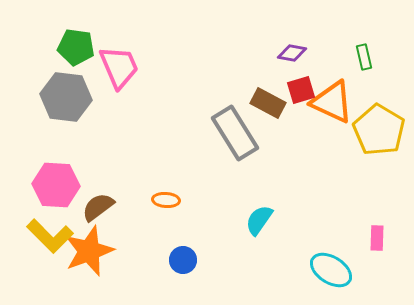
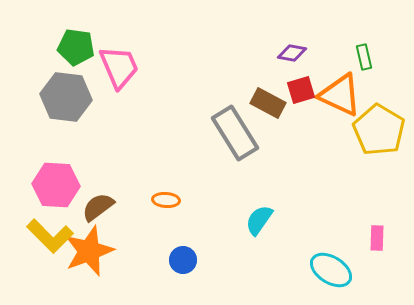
orange triangle: moved 8 px right, 7 px up
